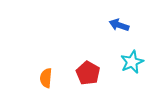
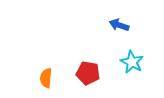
cyan star: rotated 20 degrees counterclockwise
red pentagon: rotated 20 degrees counterclockwise
